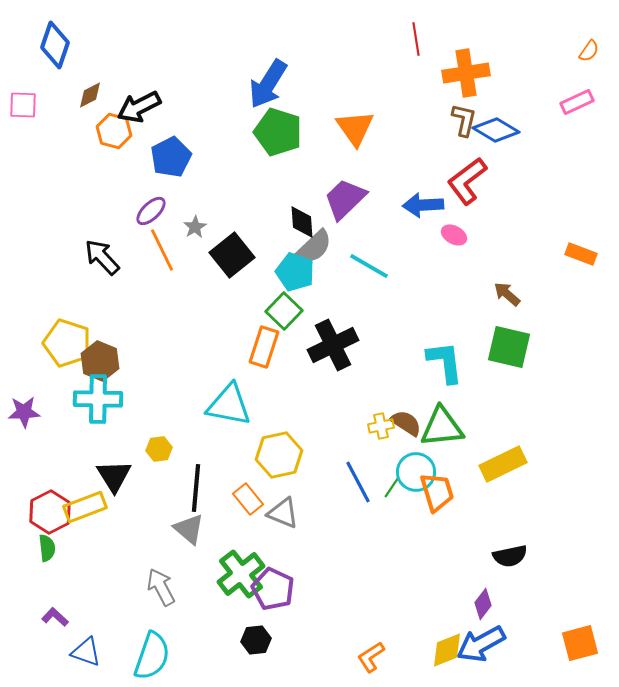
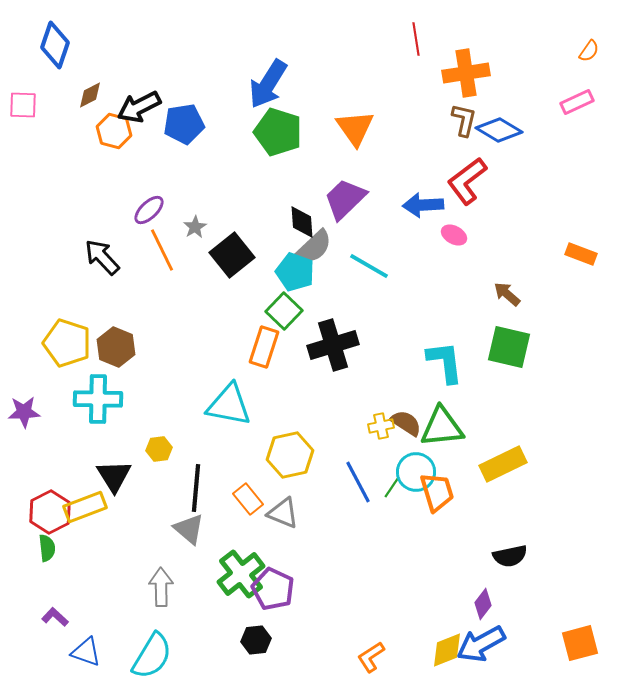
blue diamond at (496, 130): moved 3 px right
blue pentagon at (171, 157): moved 13 px right, 33 px up; rotated 18 degrees clockwise
purple ellipse at (151, 211): moved 2 px left, 1 px up
black cross at (333, 345): rotated 9 degrees clockwise
brown hexagon at (100, 361): moved 16 px right, 14 px up
yellow hexagon at (279, 455): moved 11 px right
gray arrow at (161, 587): rotated 27 degrees clockwise
cyan semicircle at (152, 656): rotated 12 degrees clockwise
